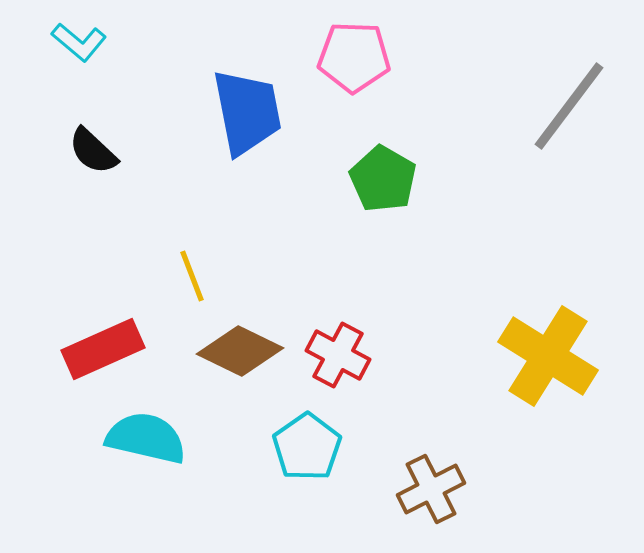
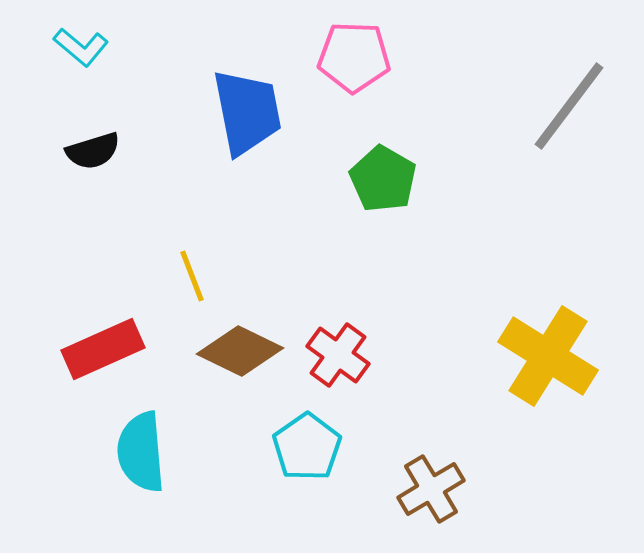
cyan L-shape: moved 2 px right, 5 px down
black semicircle: rotated 60 degrees counterclockwise
red cross: rotated 8 degrees clockwise
cyan semicircle: moved 5 px left, 14 px down; rotated 108 degrees counterclockwise
brown cross: rotated 4 degrees counterclockwise
